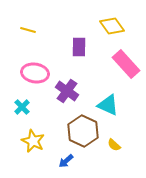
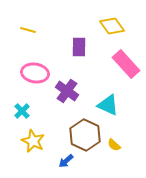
cyan cross: moved 4 px down
brown hexagon: moved 2 px right, 4 px down
